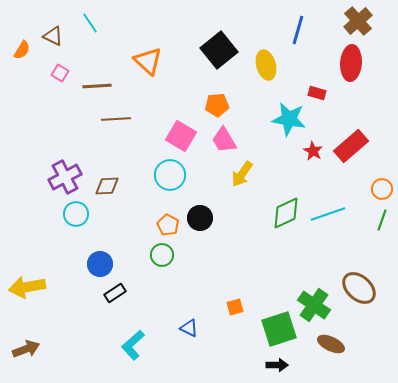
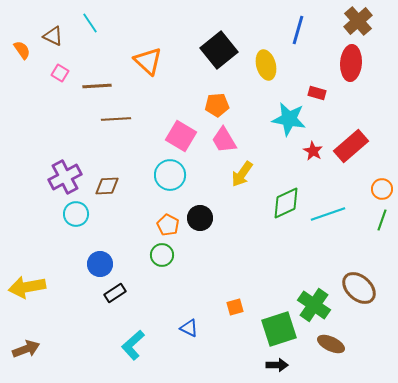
orange semicircle at (22, 50): rotated 66 degrees counterclockwise
green diamond at (286, 213): moved 10 px up
